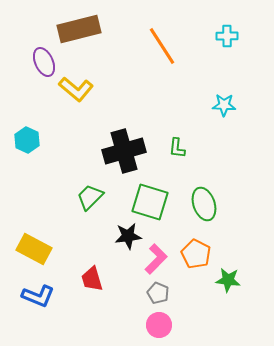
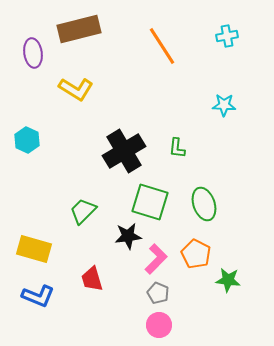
cyan cross: rotated 10 degrees counterclockwise
purple ellipse: moved 11 px left, 9 px up; rotated 16 degrees clockwise
yellow L-shape: rotated 8 degrees counterclockwise
black cross: rotated 15 degrees counterclockwise
green trapezoid: moved 7 px left, 14 px down
yellow rectangle: rotated 12 degrees counterclockwise
